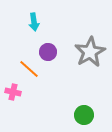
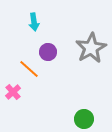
gray star: moved 1 px right, 4 px up
pink cross: rotated 35 degrees clockwise
green circle: moved 4 px down
